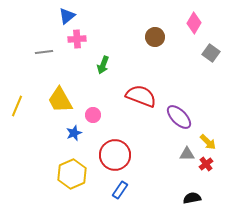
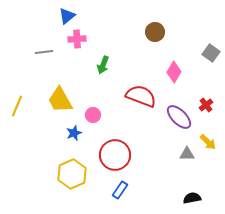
pink diamond: moved 20 px left, 49 px down
brown circle: moved 5 px up
red cross: moved 59 px up
